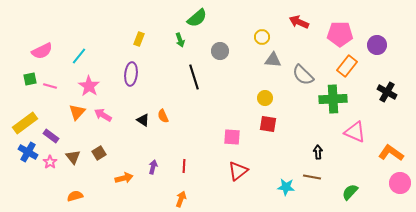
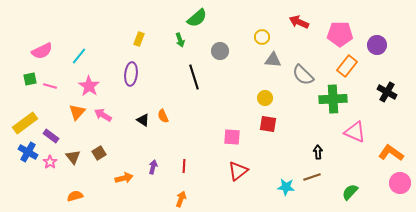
brown line at (312, 177): rotated 30 degrees counterclockwise
